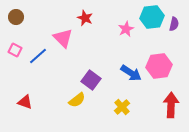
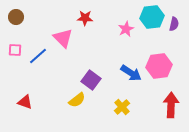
red star: rotated 21 degrees counterclockwise
pink square: rotated 24 degrees counterclockwise
